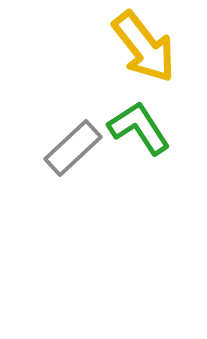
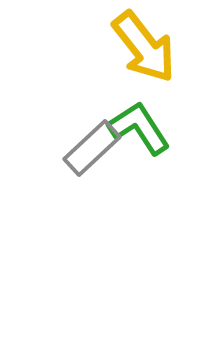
gray rectangle: moved 19 px right
